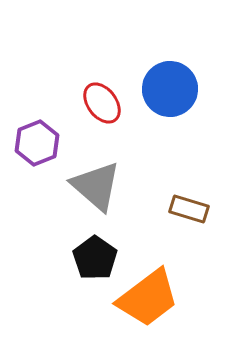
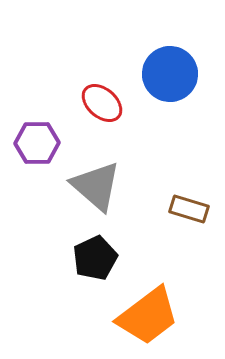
blue circle: moved 15 px up
red ellipse: rotated 12 degrees counterclockwise
purple hexagon: rotated 21 degrees clockwise
black pentagon: rotated 12 degrees clockwise
orange trapezoid: moved 18 px down
